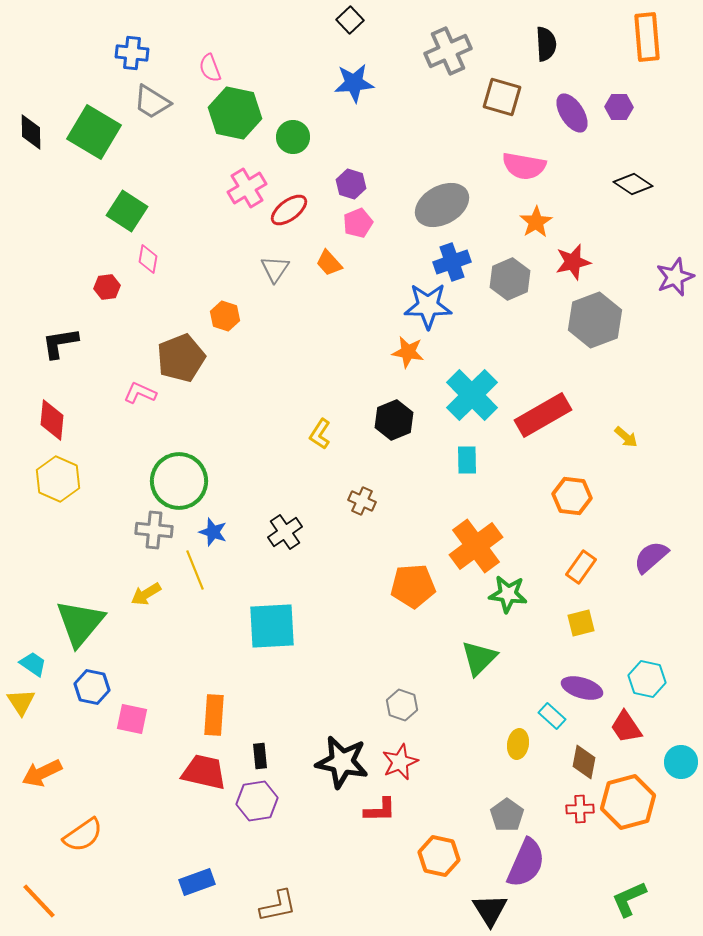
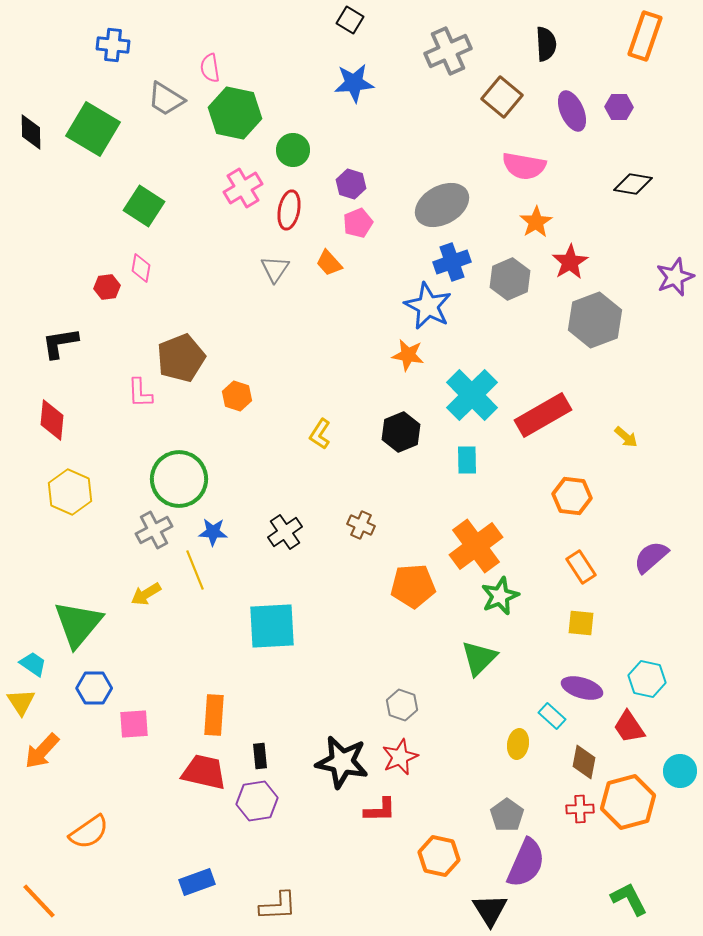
black square at (350, 20): rotated 16 degrees counterclockwise
orange rectangle at (647, 37): moved 2 px left, 1 px up; rotated 24 degrees clockwise
blue cross at (132, 53): moved 19 px left, 8 px up
pink semicircle at (210, 68): rotated 12 degrees clockwise
brown square at (502, 97): rotated 24 degrees clockwise
gray trapezoid at (152, 102): moved 14 px right, 3 px up
purple ellipse at (572, 113): moved 2 px up; rotated 9 degrees clockwise
green square at (94, 132): moved 1 px left, 3 px up
green circle at (293, 137): moved 13 px down
black diamond at (633, 184): rotated 24 degrees counterclockwise
pink cross at (247, 188): moved 4 px left
red ellipse at (289, 210): rotated 42 degrees counterclockwise
green square at (127, 211): moved 17 px right, 5 px up
pink diamond at (148, 259): moved 7 px left, 9 px down
red star at (573, 262): moved 3 px left; rotated 18 degrees counterclockwise
blue star at (428, 306): rotated 27 degrees clockwise
orange hexagon at (225, 316): moved 12 px right, 80 px down
orange star at (408, 352): moved 3 px down
pink L-shape at (140, 393): rotated 116 degrees counterclockwise
black hexagon at (394, 420): moved 7 px right, 12 px down
yellow hexagon at (58, 479): moved 12 px right, 13 px down
green circle at (179, 481): moved 2 px up
brown cross at (362, 501): moved 1 px left, 24 px down
gray cross at (154, 530): rotated 33 degrees counterclockwise
blue star at (213, 532): rotated 16 degrees counterclockwise
orange rectangle at (581, 567): rotated 68 degrees counterclockwise
green star at (508, 594): moved 8 px left, 2 px down; rotated 30 degrees counterclockwise
green triangle at (80, 623): moved 2 px left, 1 px down
yellow square at (581, 623): rotated 20 degrees clockwise
blue hexagon at (92, 687): moved 2 px right, 1 px down; rotated 12 degrees counterclockwise
pink square at (132, 719): moved 2 px right, 5 px down; rotated 16 degrees counterclockwise
red trapezoid at (626, 727): moved 3 px right
red star at (400, 762): moved 5 px up
cyan circle at (681, 762): moved 1 px left, 9 px down
orange arrow at (42, 773): moved 22 px up; rotated 21 degrees counterclockwise
orange semicircle at (83, 835): moved 6 px right, 3 px up
green L-shape at (629, 899): rotated 87 degrees clockwise
brown L-shape at (278, 906): rotated 9 degrees clockwise
